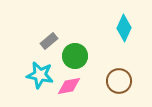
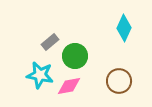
gray rectangle: moved 1 px right, 1 px down
